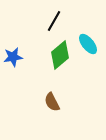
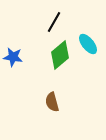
black line: moved 1 px down
blue star: rotated 18 degrees clockwise
brown semicircle: rotated 12 degrees clockwise
